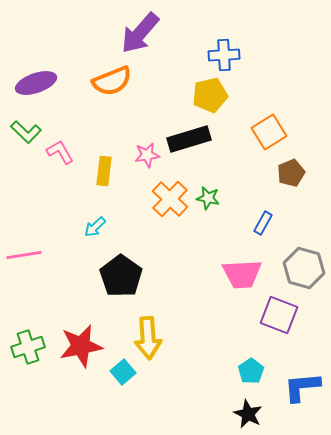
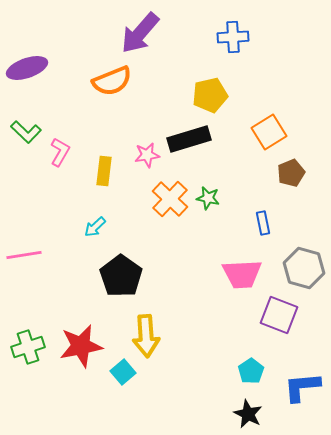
blue cross: moved 9 px right, 18 px up
purple ellipse: moved 9 px left, 15 px up
pink L-shape: rotated 60 degrees clockwise
blue rectangle: rotated 40 degrees counterclockwise
yellow arrow: moved 2 px left, 2 px up
